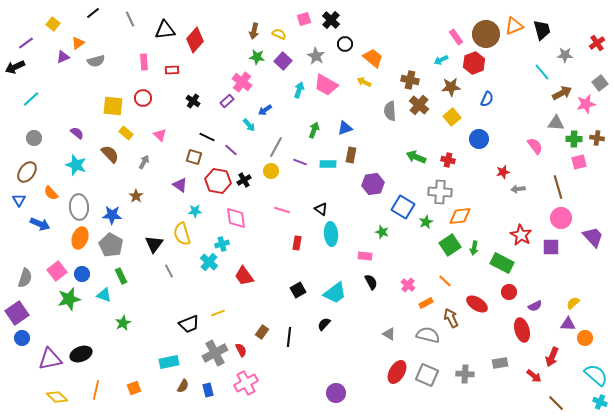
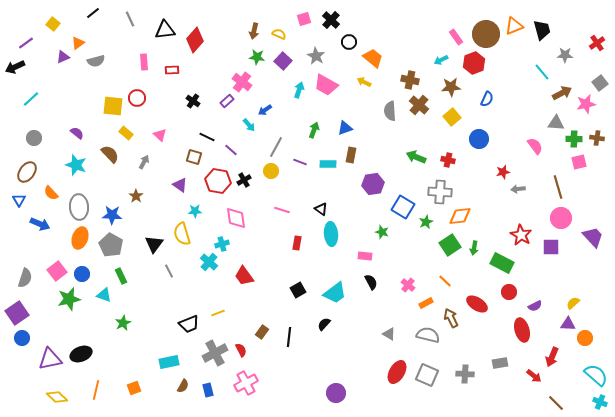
black circle at (345, 44): moved 4 px right, 2 px up
red circle at (143, 98): moved 6 px left
